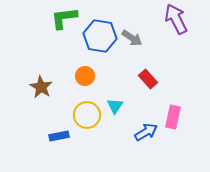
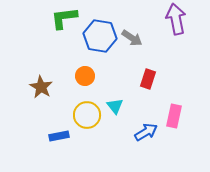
purple arrow: rotated 16 degrees clockwise
red rectangle: rotated 60 degrees clockwise
cyan triangle: rotated 12 degrees counterclockwise
pink rectangle: moved 1 px right, 1 px up
